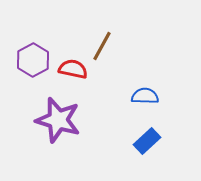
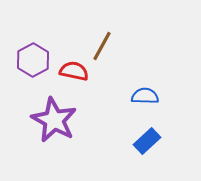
red semicircle: moved 1 px right, 2 px down
purple star: moved 4 px left; rotated 12 degrees clockwise
